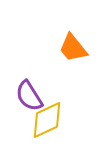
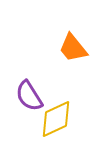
yellow diamond: moved 9 px right, 1 px up
